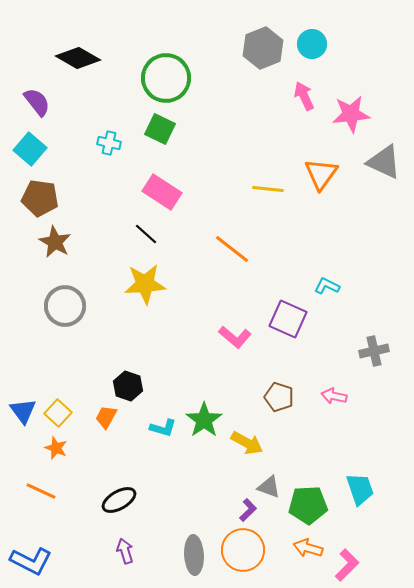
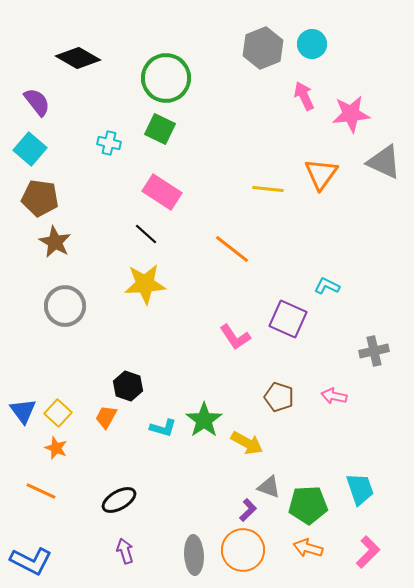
pink L-shape at (235, 337): rotated 16 degrees clockwise
pink L-shape at (347, 565): moved 21 px right, 13 px up
